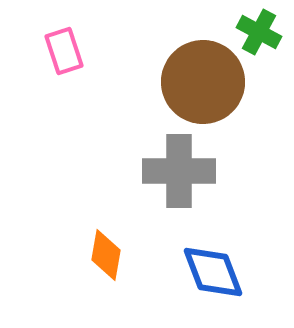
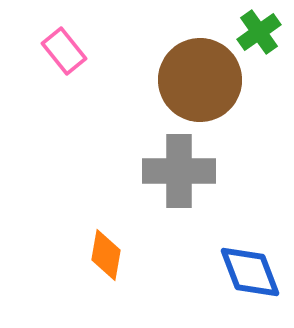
green cross: rotated 27 degrees clockwise
pink rectangle: rotated 21 degrees counterclockwise
brown circle: moved 3 px left, 2 px up
blue diamond: moved 37 px right
